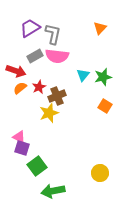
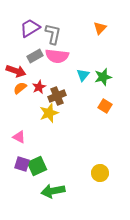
purple square: moved 16 px down
green square: rotated 12 degrees clockwise
